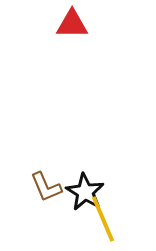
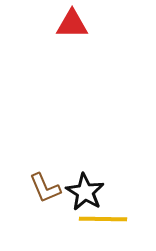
brown L-shape: moved 1 px left, 1 px down
yellow line: rotated 66 degrees counterclockwise
